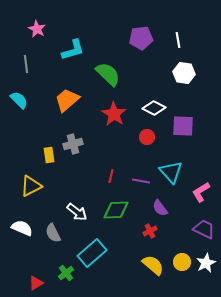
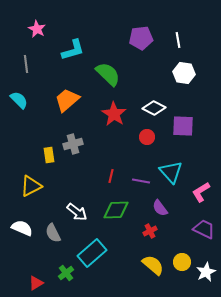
white star: moved 9 px down
